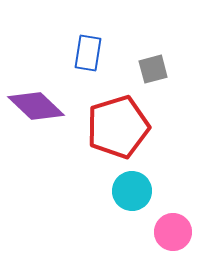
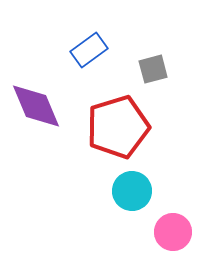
blue rectangle: moved 1 px right, 3 px up; rotated 45 degrees clockwise
purple diamond: rotated 24 degrees clockwise
